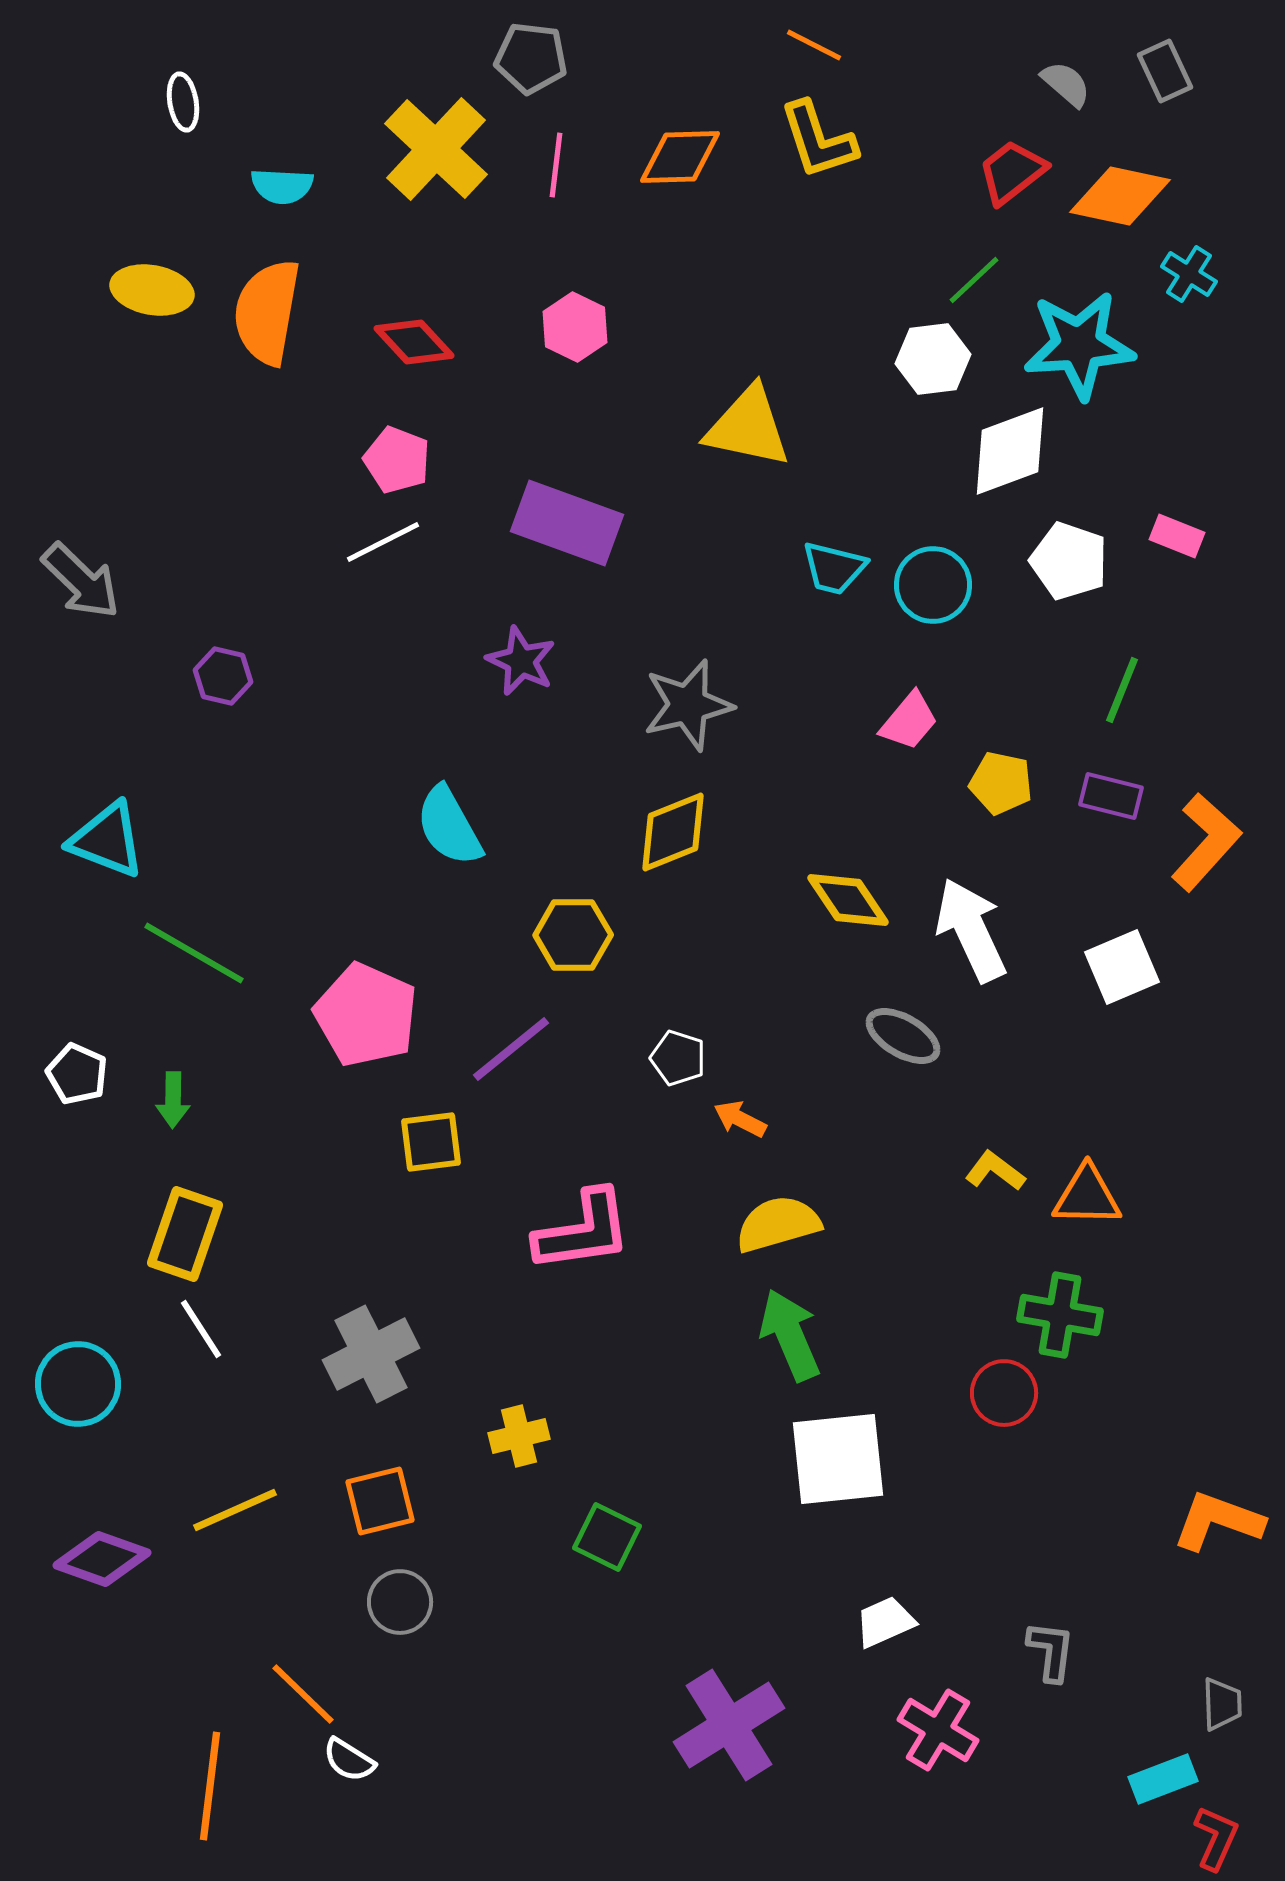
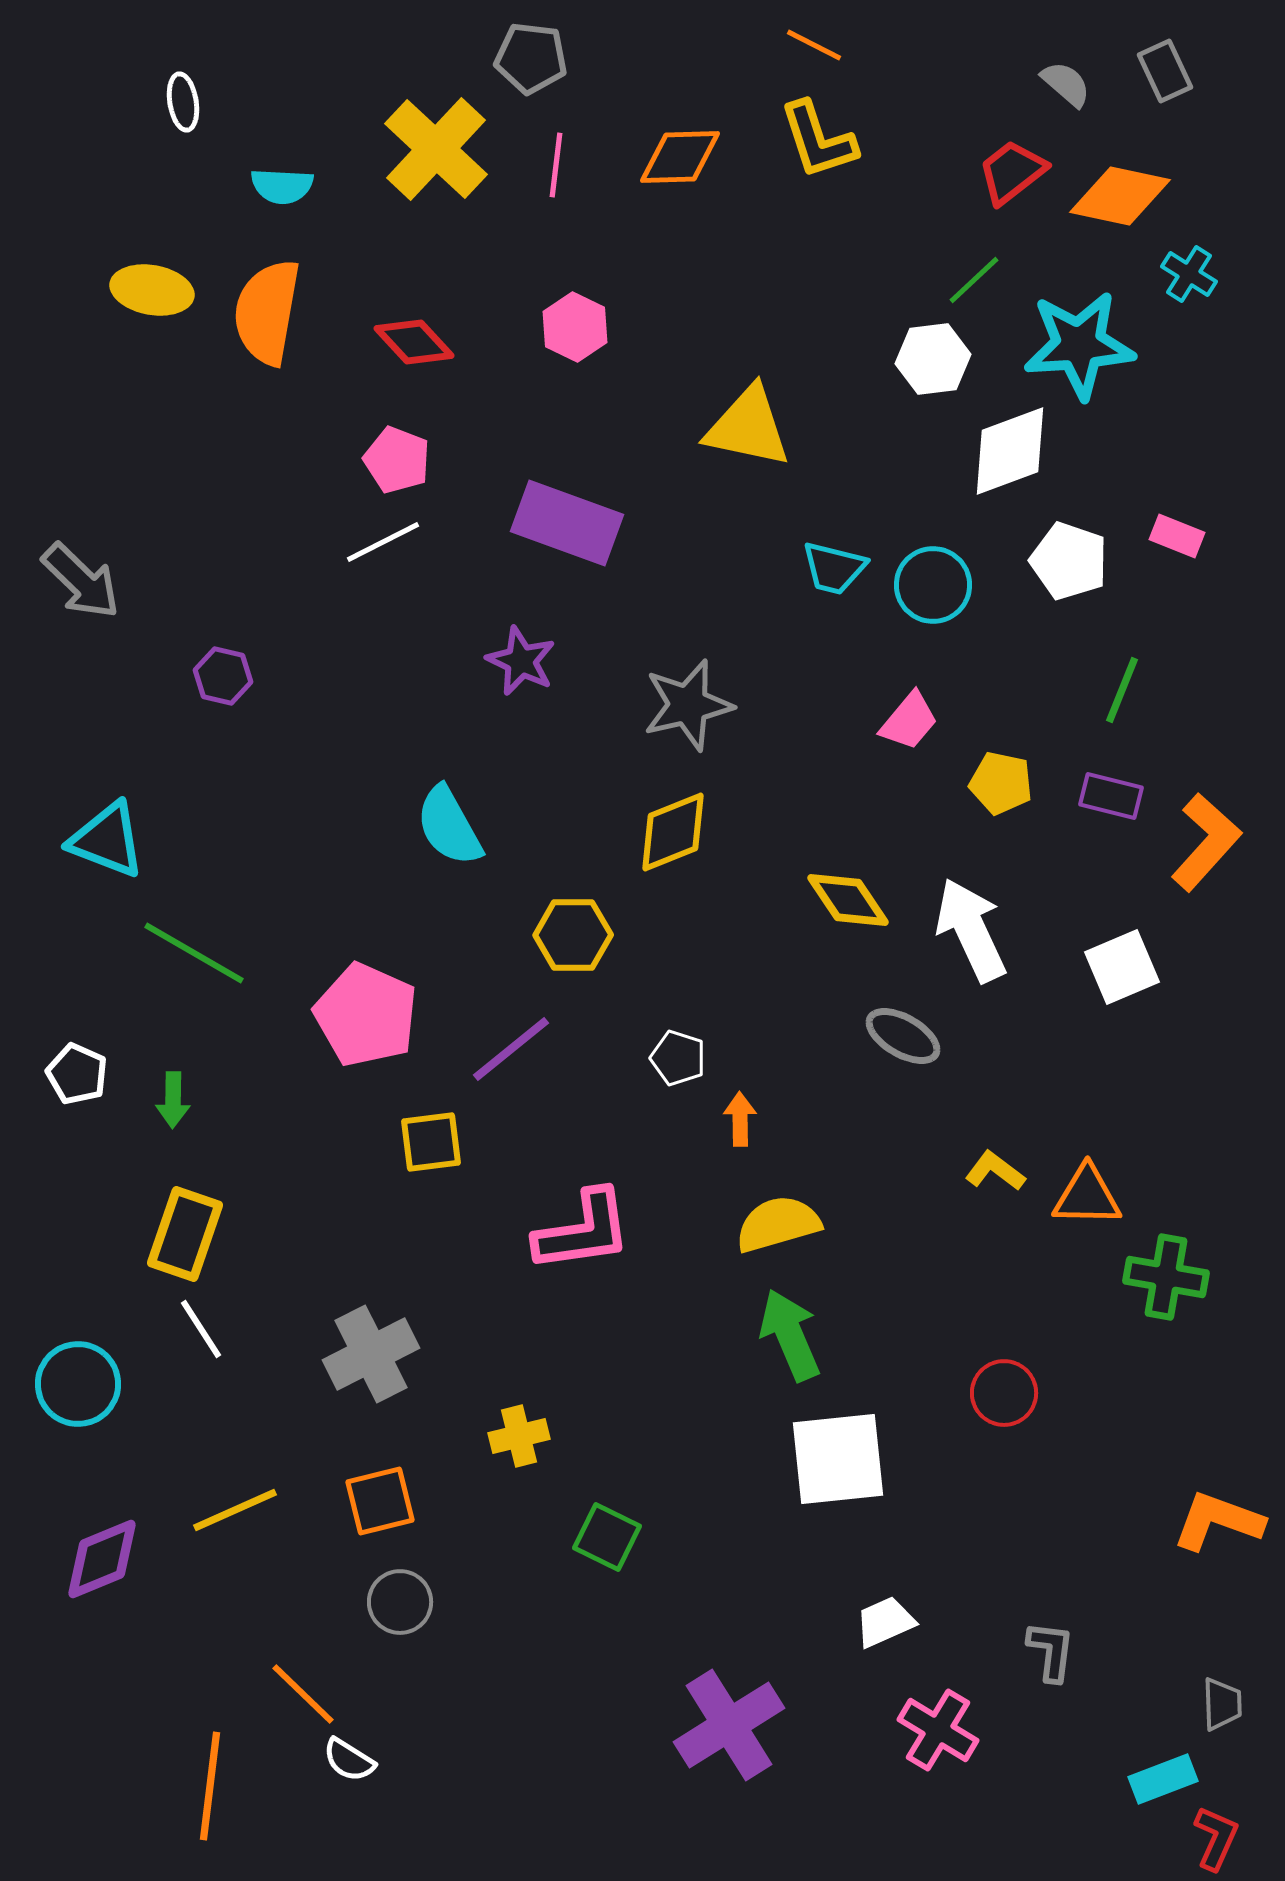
orange arrow at (740, 1119): rotated 62 degrees clockwise
green cross at (1060, 1315): moved 106 px right, 38 px up
purple diamond at (102, 1559): rotated 42 degrees counterclockwise
